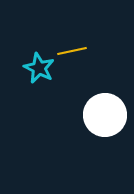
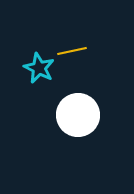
white circle: moved 27 px left
